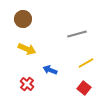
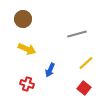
yellow line: rotated 14 degrees counterclockwise
blue arrow: rotated 88 degrees counterclockwise
red cross: rotated 24 degrees counterclockwise
